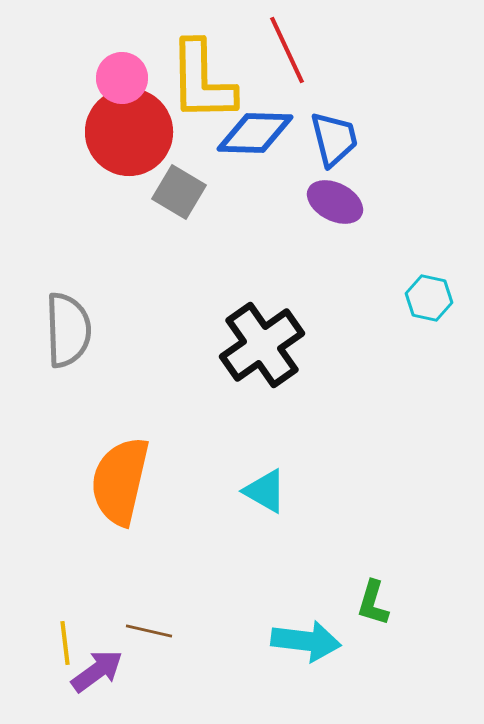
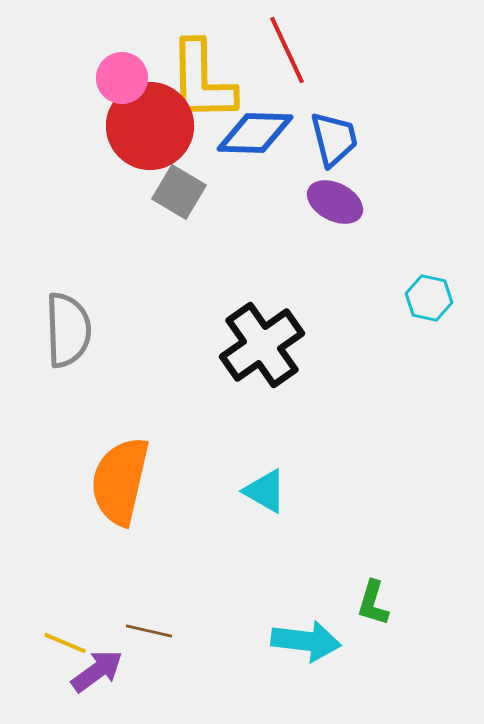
red circle: moved 21 px right, 6 px up
yellow line: rotated 60 degrees counterclockwise
